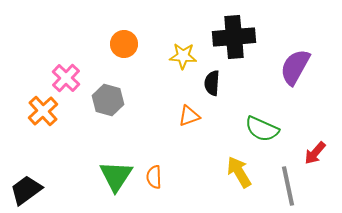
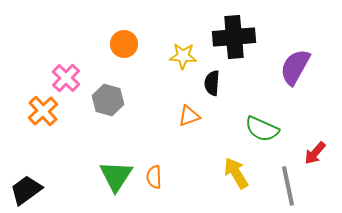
yellow arrow: moved 3 px left, 1 px down
